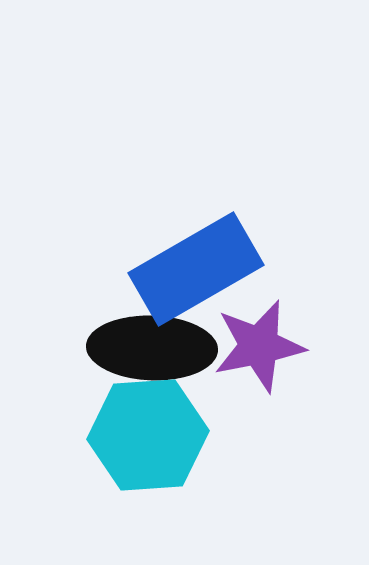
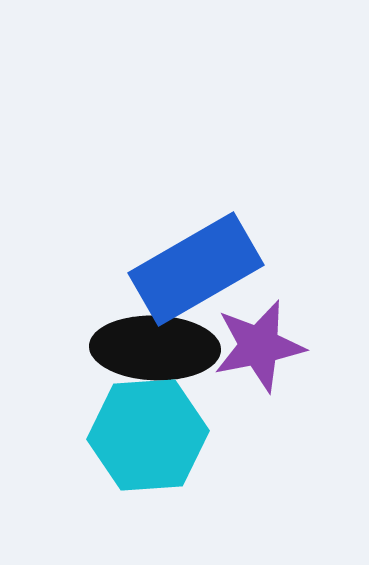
black ellipse: moved 3 px right
